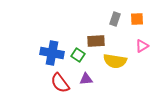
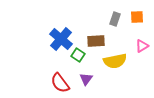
orange square: moved 2 px up
blue cross: moved 9 px right, 14 px up; rotated 30 degrees clockwise
yellow semicircle: rotated 20 degrees counterclockwise
purple triangle: rotated 48 degrees counterclockwise
